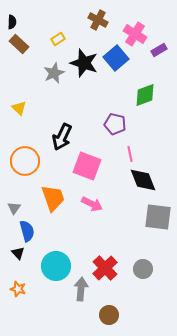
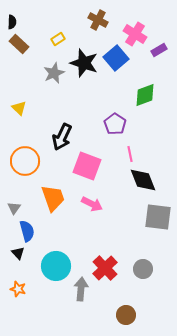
purple pentagon: rotated 20 degrees clockwise
brown circle: moved 17 px right
